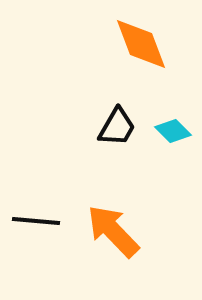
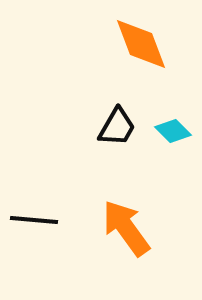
black line: moved 2 px left, 1 px up
orange arrow: moved 13 px right, 3 px up; rotated 8 degrees clockwise
